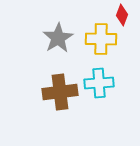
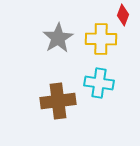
red diamond: moved 1 px right
cyan cross: rotated 12 degrees clockwise
brown cross: moved 2 px left, 9 px down
